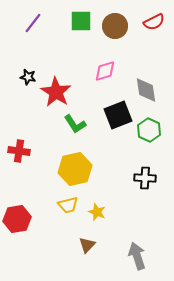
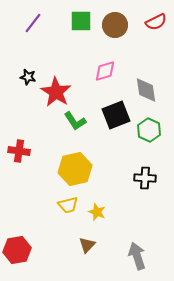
red semicircle: moved 2 px right
brown circle: moved 1 px up
black square: moved 2 px left
green L-shape: moved 3 px up
red hexagon: moved 31 px down
